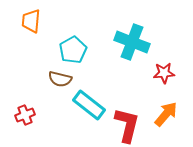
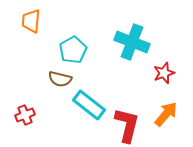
red star: rotated 15 degrees counterclockwise
